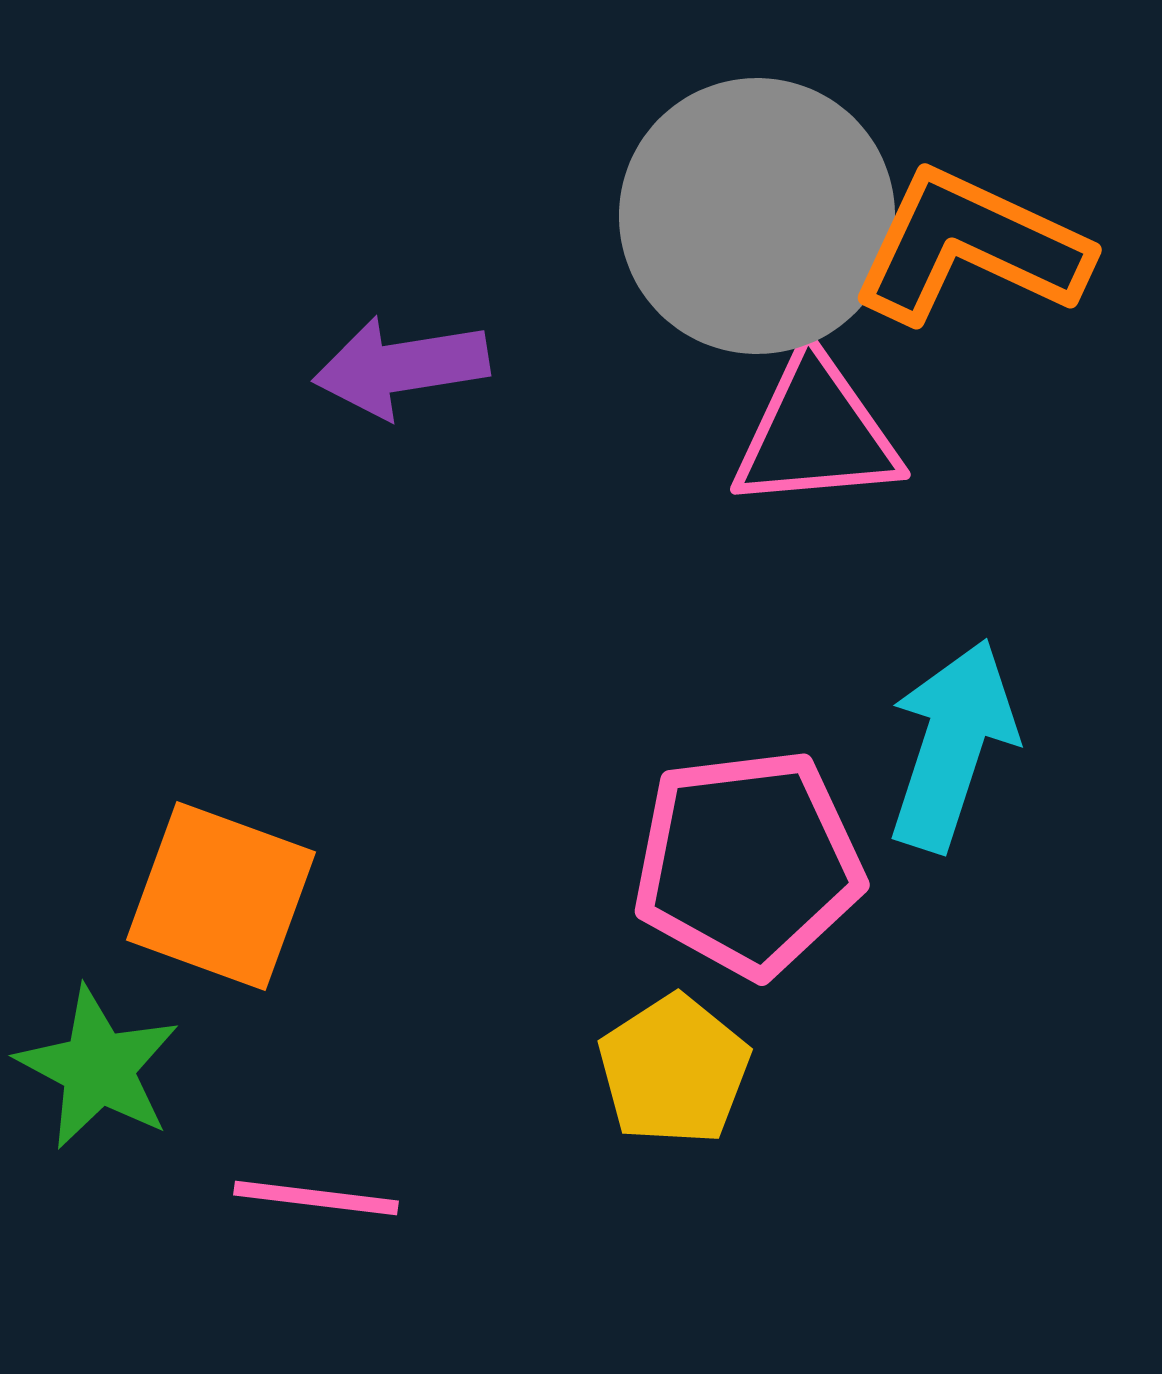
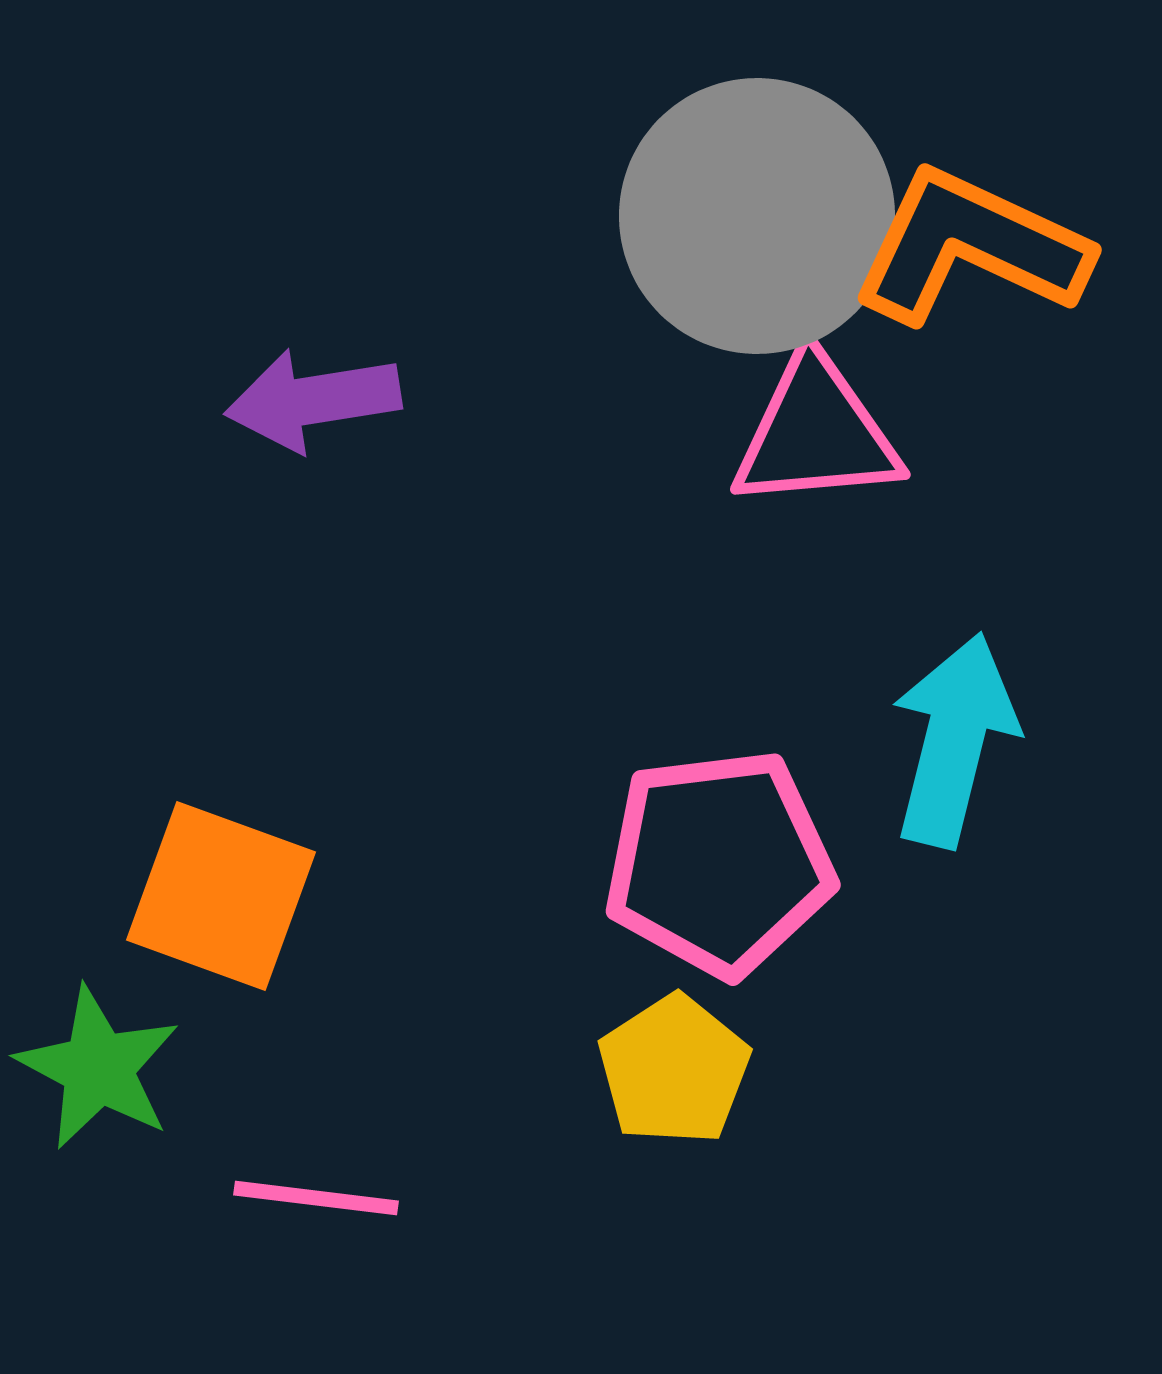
purple arrow: moved 88 px left, 33 px down
cyan arrow: moved 2 px right, 5 px up; rotated 4 degrees counterclockwise
pink pentagon: moved 29 px left
